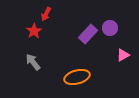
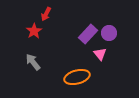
purple circle: moved 1 px left, 5 px down
pink triangle: moved 23 px left, 1 px up; rotated 40 degrees counterclockwise
